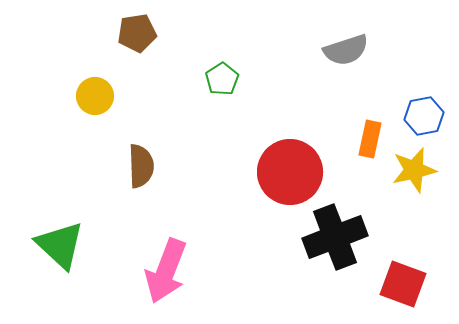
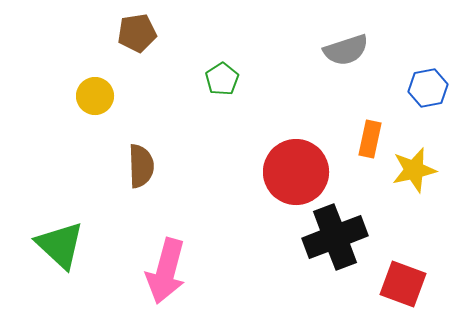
blue hexagon: moved 4 px right, 28 px up
red circle: moved 6 px right
pink arrow: rotated 6 degrees counterclockwise
